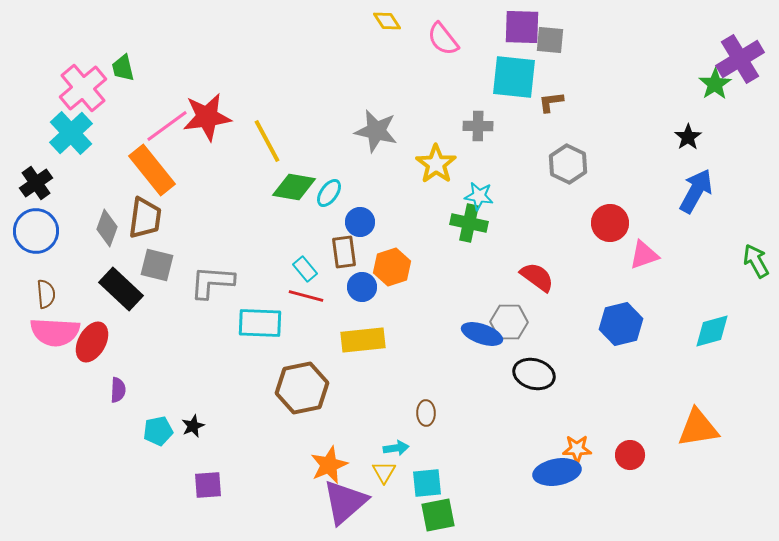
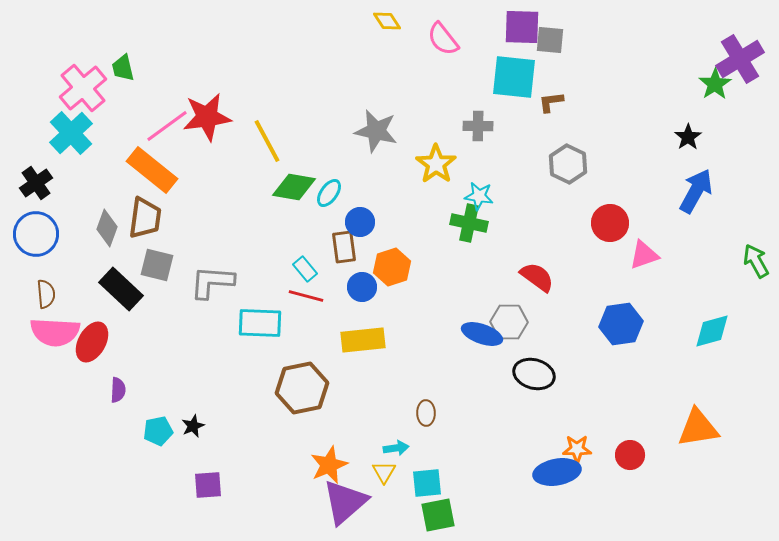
orange rectangle at (152, 170): rotated 12 degrees counterclockwise
blue circle at (36, 231): moved 3 px down
brown rectangle at (344, 252): moved 5 px up
blue hexagon at (621, 324): rotated 6 degrees clockwise
